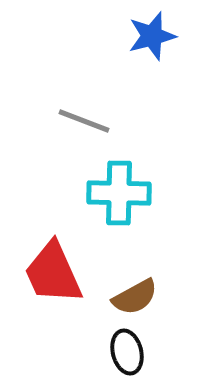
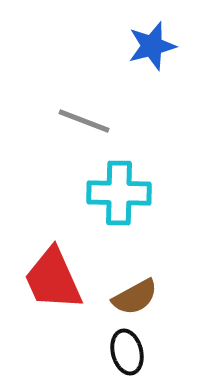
blue star: moved 10 px down
red trapezoid: moved 6 px down
